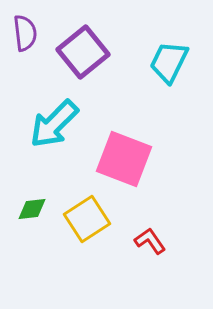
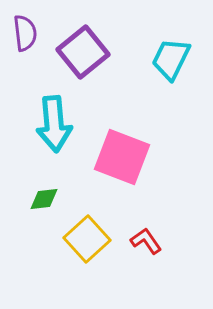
cyan trapezoid: moved 2 px right, 3 px up
cyan arrow: rotated 50 degrees counterclockwise
pink square: moved 2 px left, 2 px up
green diamond: moved 12 px right, 10 px up
yellow square: moved 20 px down; rotated 9 degrees counterclockwise
red L-shape: moved 4 px left
